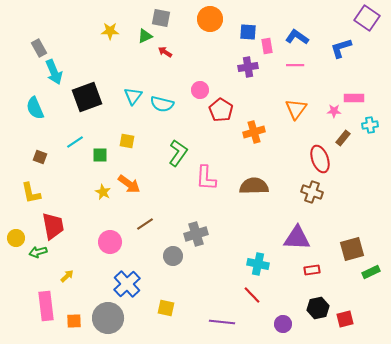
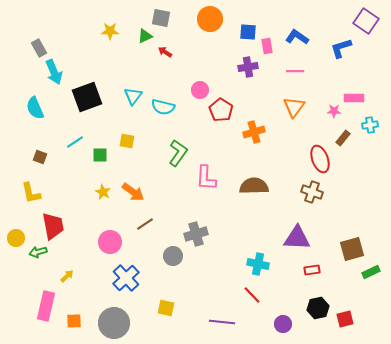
purple square at (367, 18): moved 1 px left, 3 px down
pink line at (295, 65): moved 6 px down
cyan semicircle at (162, 104): moved 1 px right, 3 px down
orange triangle at (296, 109): moved 2 px left, 2 px up
orange arrow at (129, 184): moved 4 px right, 8 px down
blue cross at (127, 284): moved 1 px left, 6 px up
pink rectangle at (46, 306): rotated 20 degrees clockwise
gray circle at (108, 318): moved 6 px right, 5 px down
